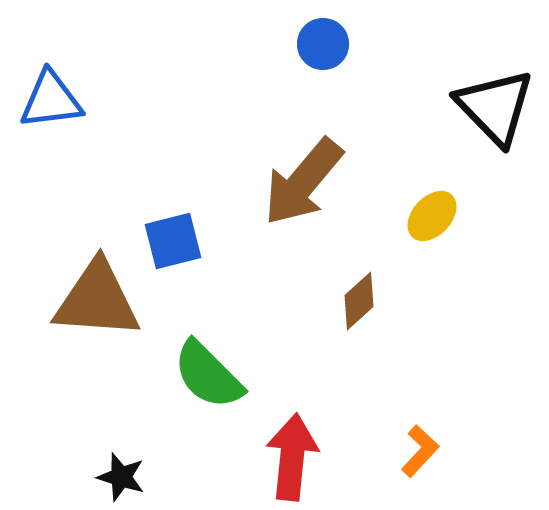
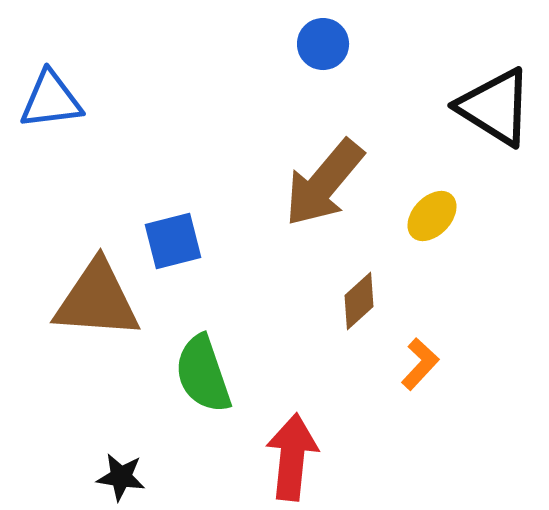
black triangle: rotated 14 degrees counterclockwise
brown arrow: moved 21 px right, 1 px down
green semicircle: moved 5 px left, 1 px up; rotated 26 degrees clockwise
orange L-shape: moved 87 px up
black star: rotated 9 degrees counterclockwise
